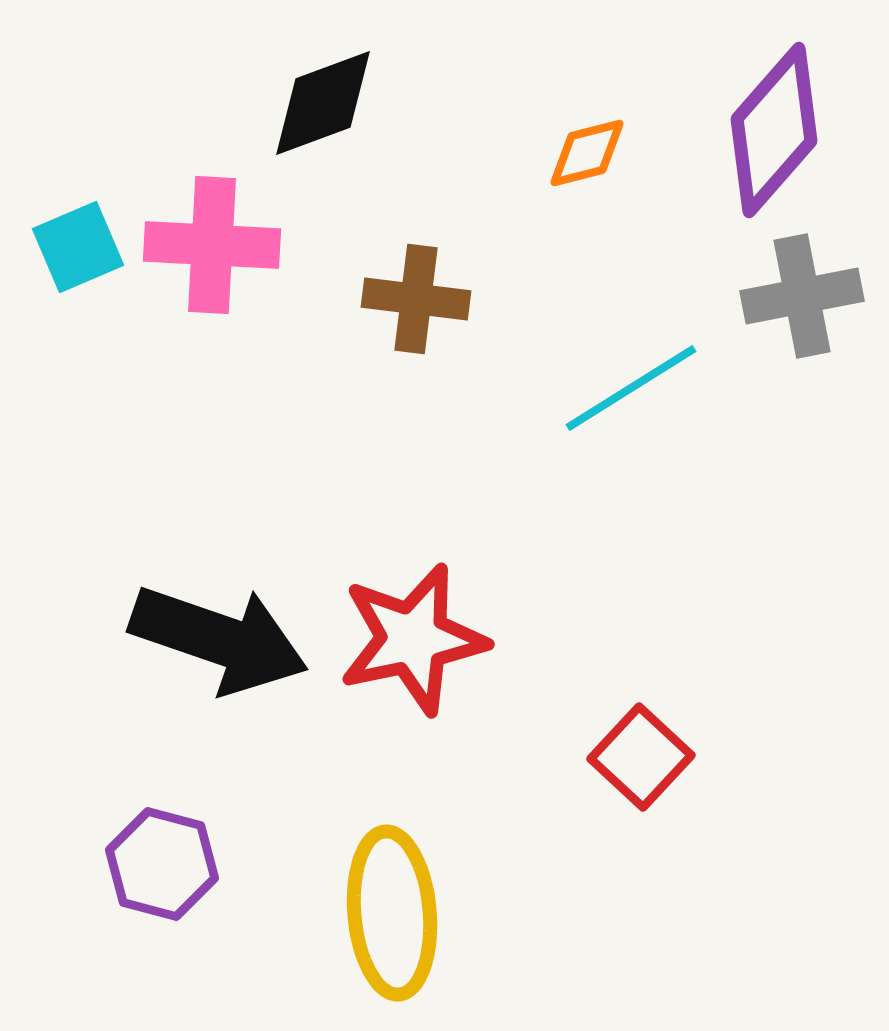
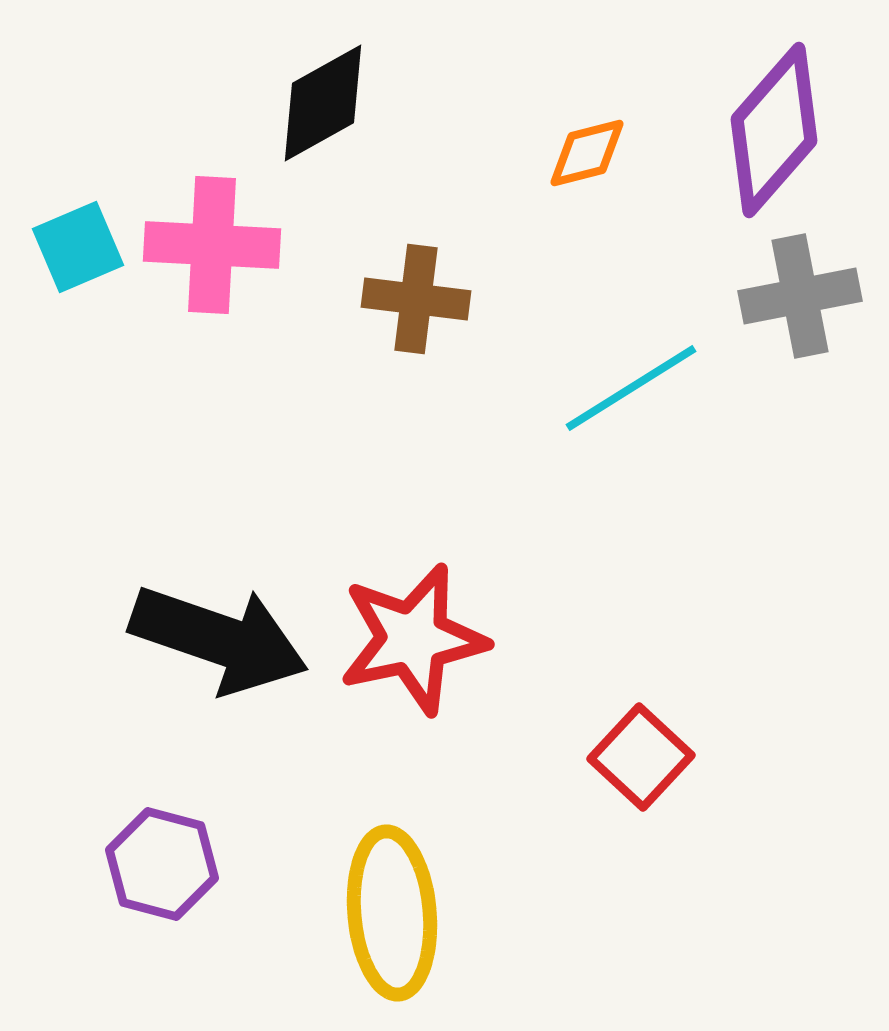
black diamond: rotated 9 degrees counterclockwise
gray cross: moved 2 px left
